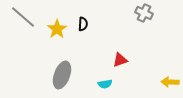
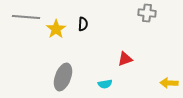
gray cross: moved 3 px right; rotated 18 degrees counterclockwise
gray line: moved 3 px right; rotated 36 degrees counterclockwise
yellow star: moved 1 px left
red triangle: moved 5 px right, 1 px up
gray ellipse: moved 1 px right, 2 px down
yellow arrow: moved 1 px left, 1 px down
